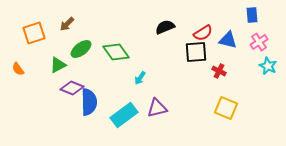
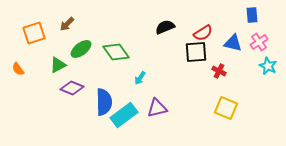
blue triangle: moved 5 px right, 3 px down
blue semicircle: moved 15 px right
